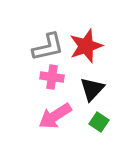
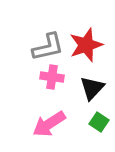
red star: moved 1 px up
black triangle: moved 1 px up
pink arrow: moved 6 px left, 8 px down
